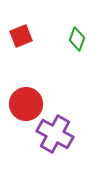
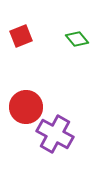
green diamond: rotated 60 degrees counterclockwise
red circle: moved 3 px down
